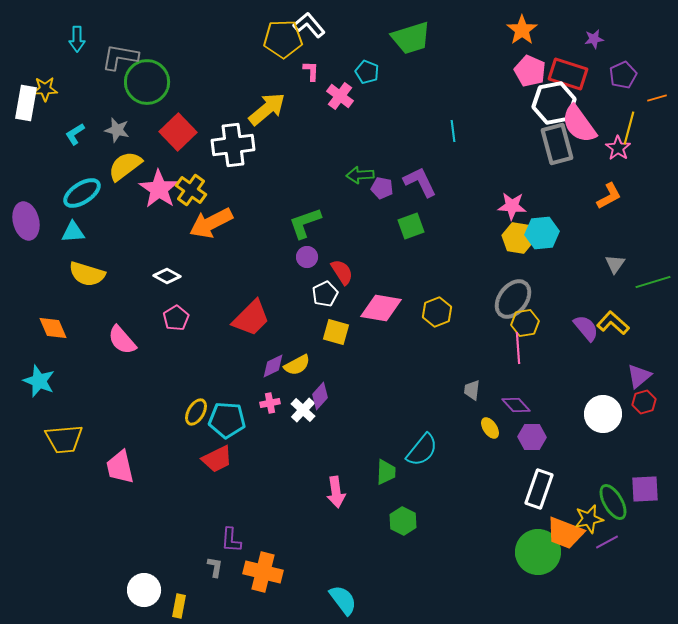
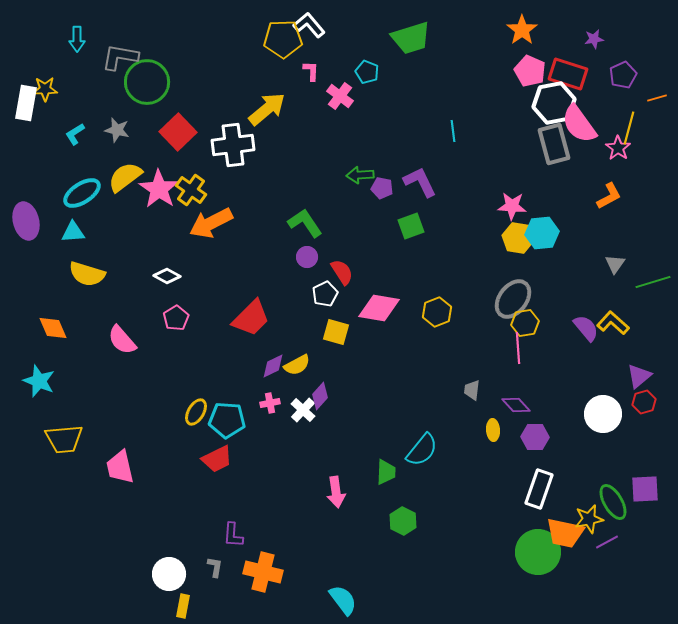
gray rectangle at (557, 144): moved 3 px left
yellow semicircle at (125, 166): moved 11 px down
green L-shape at (305, 223): rotated 75 degrees clockwise
pink diamond at (381, 308): moved 2 px left
yellow ellipse at (490, 428): moved 3 px right, 2 px down; rotated 30 degrees clockwise
purple hexagon at (532, 437): moved 3 px right
orange trapezoid at (565, 533): rotated 9 degrees counterclockwise
purple L-shape at (231, 540): moved 2 px right, 5 px up
white circle at (144, 590): moved 25 px right, 16 px up
yellow rectangle at (179, 606): moved 4 px right
